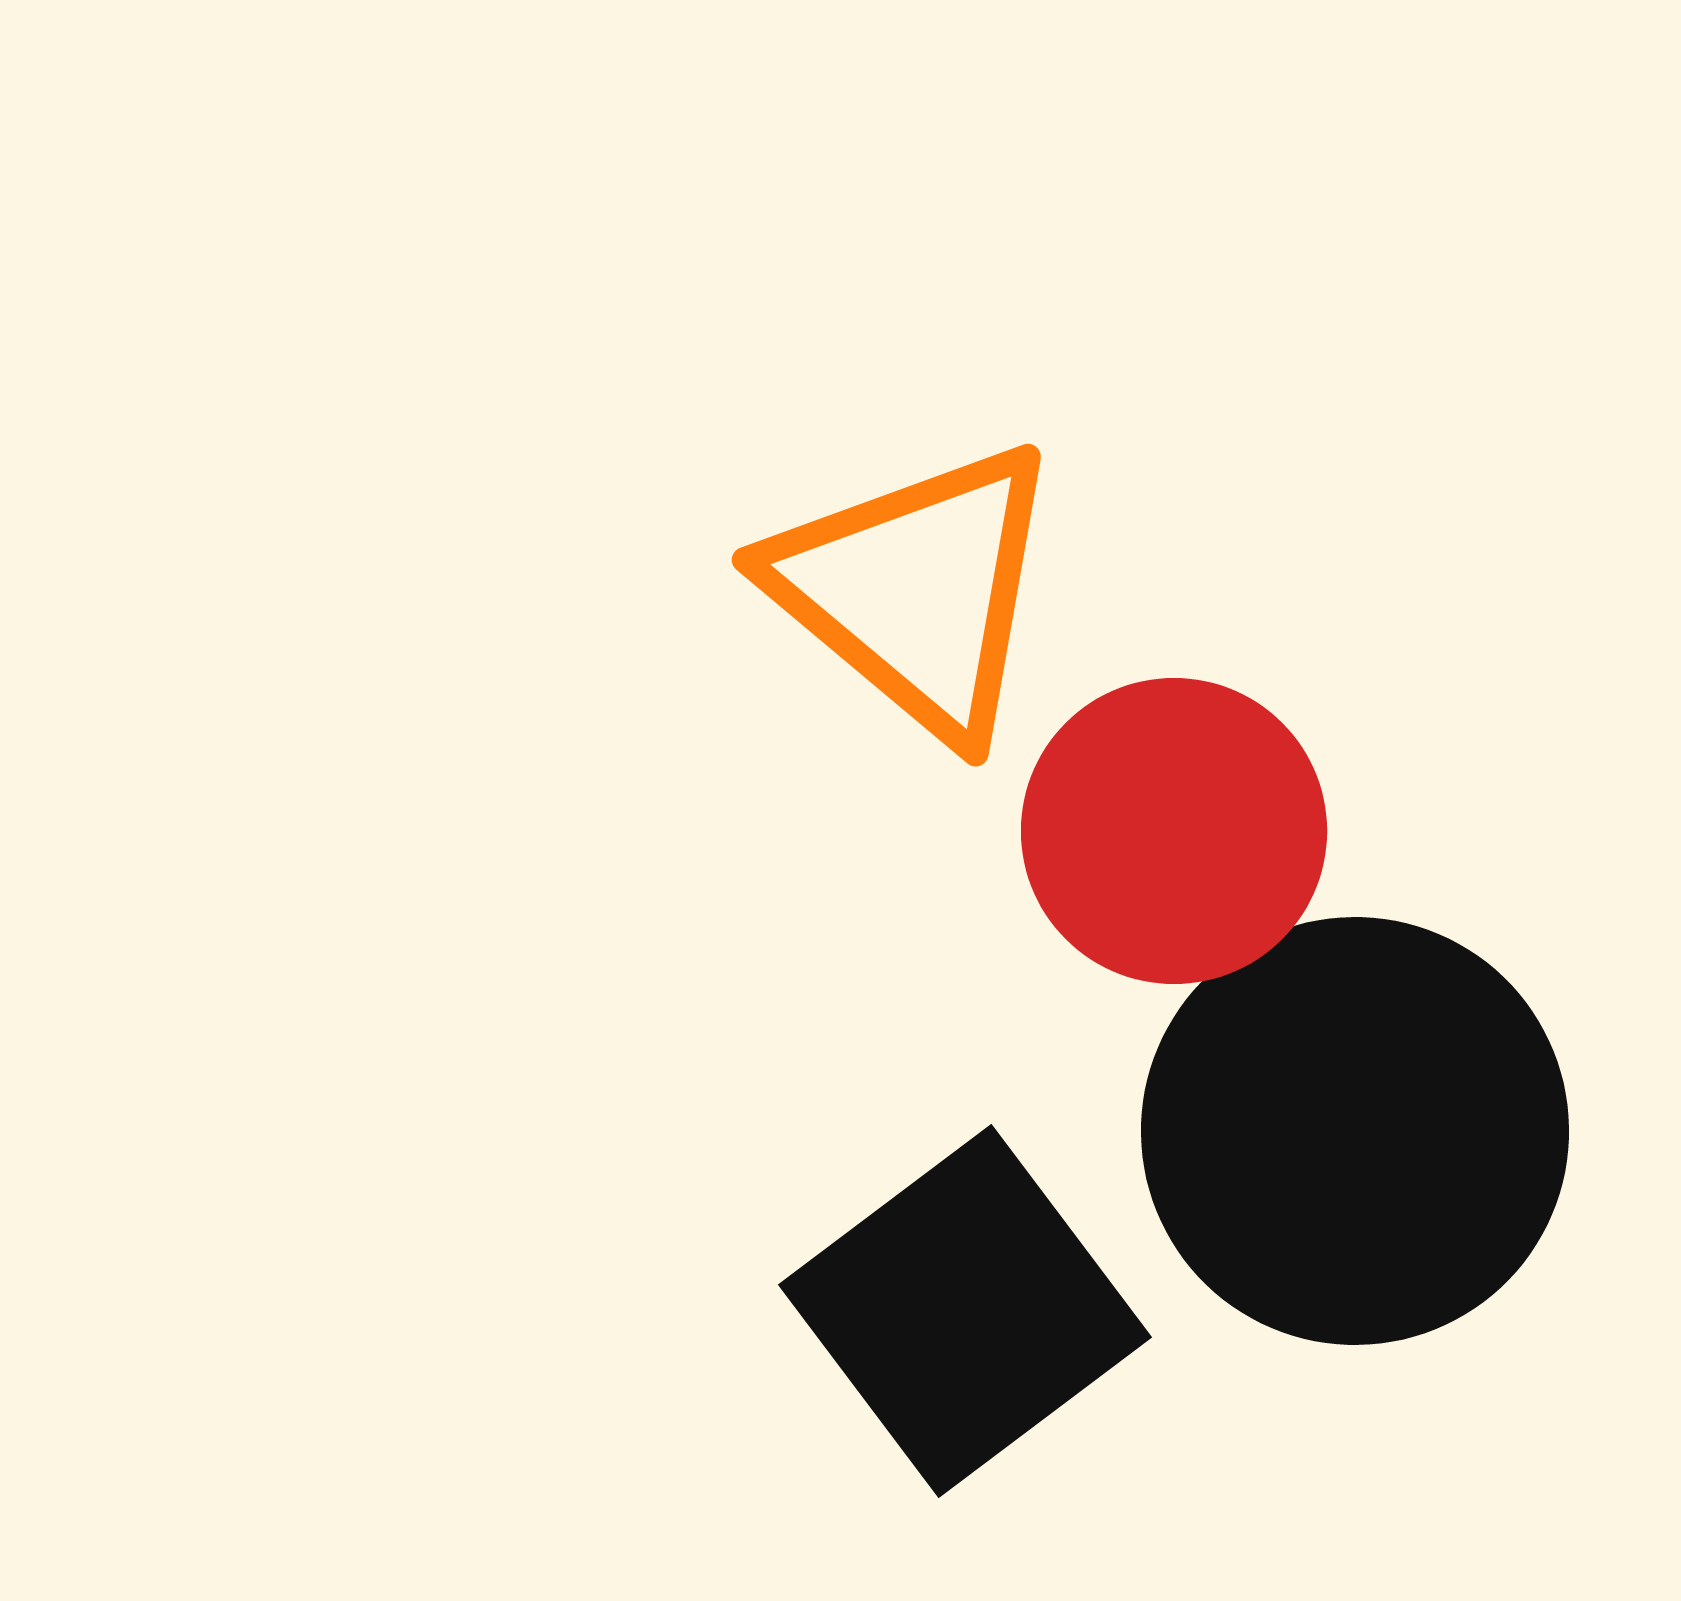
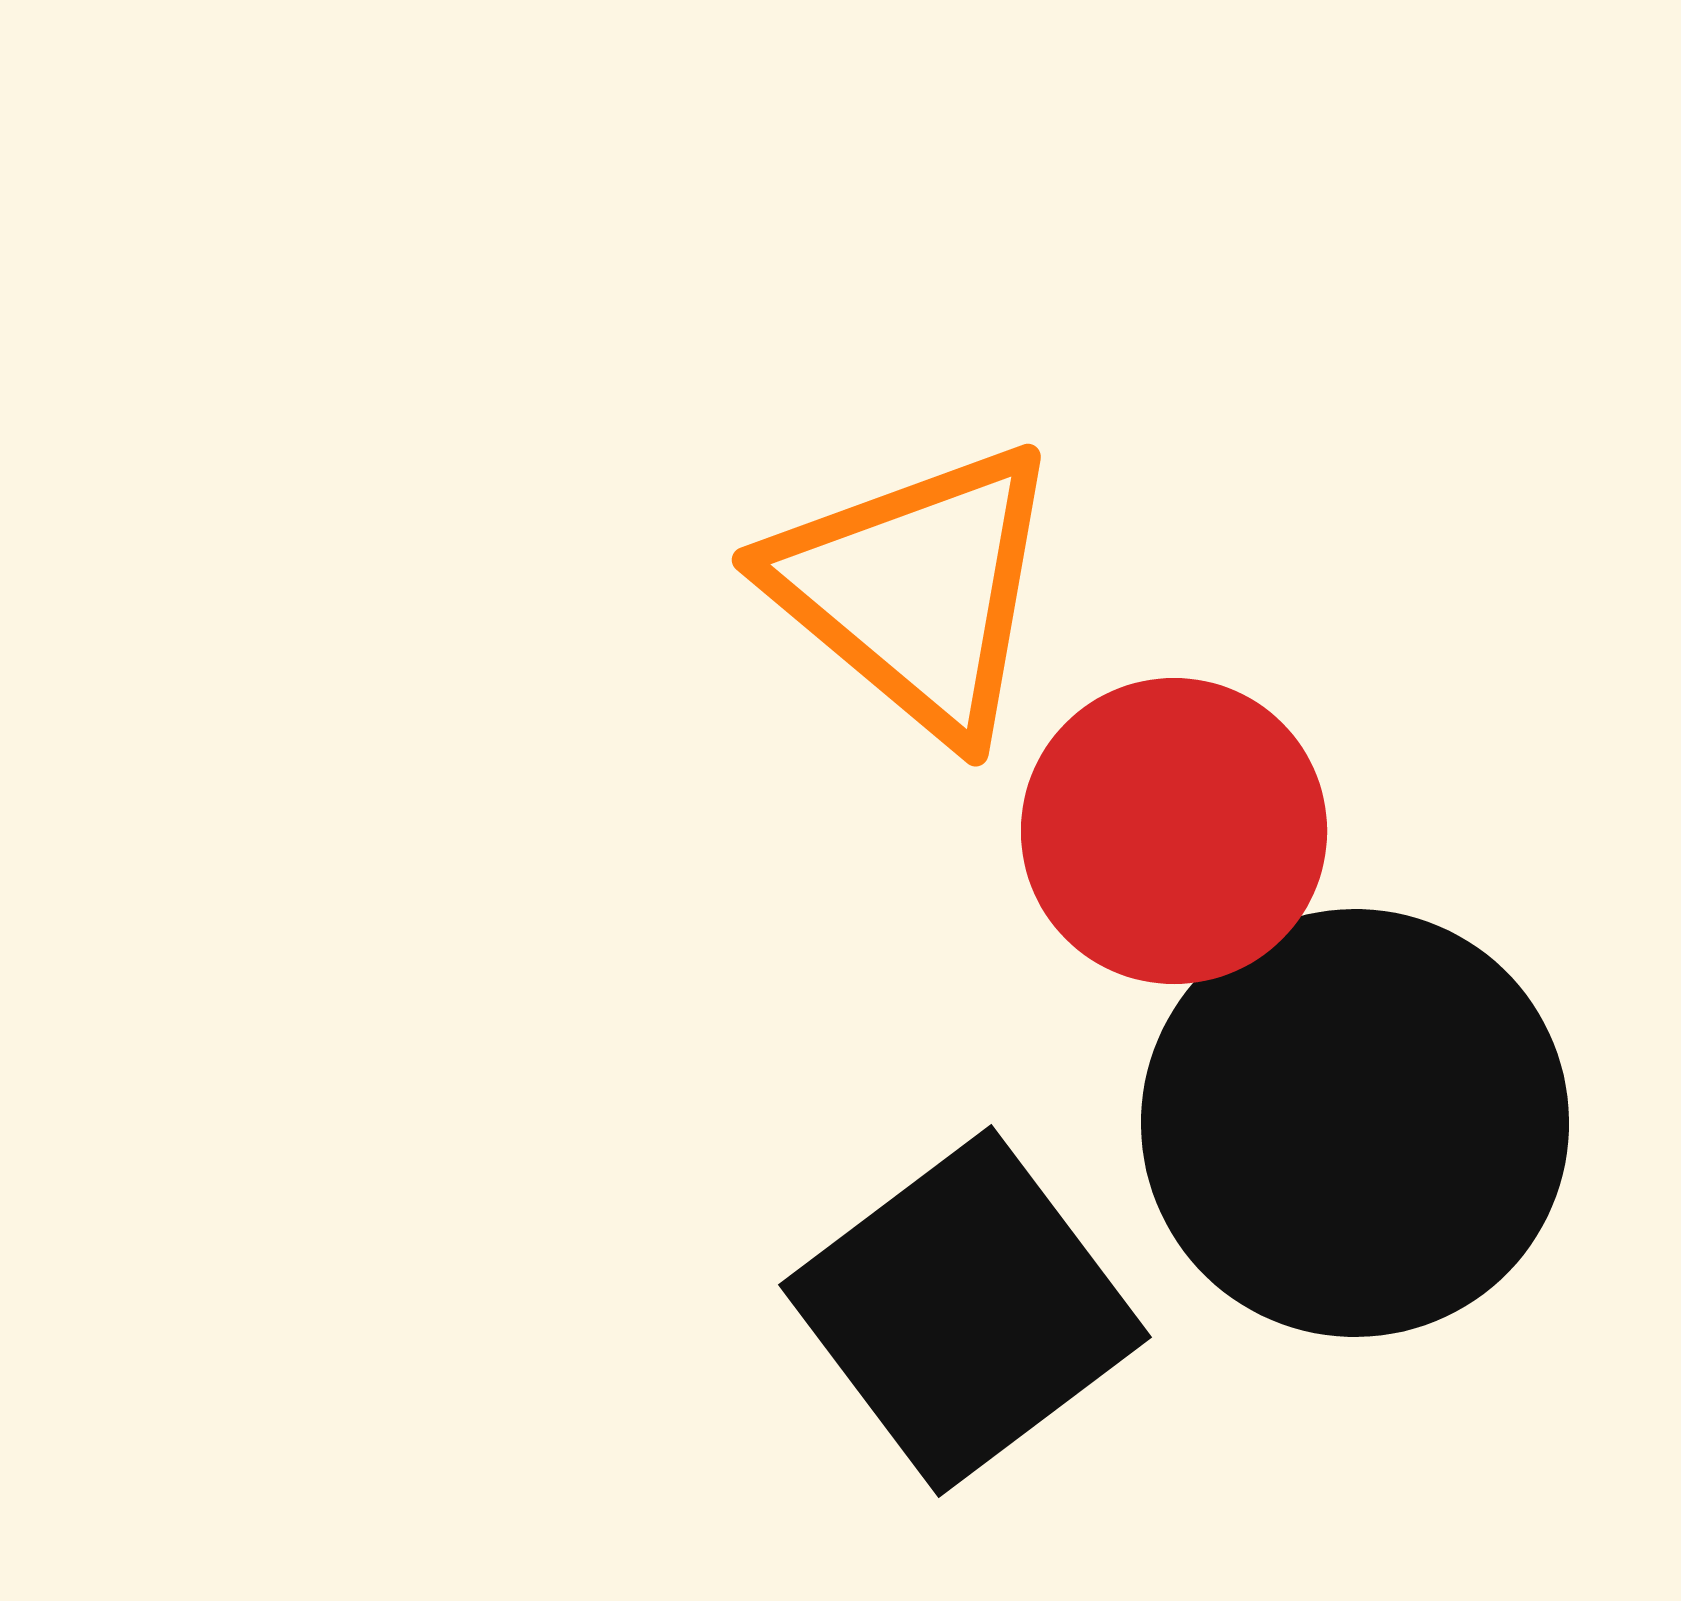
black circle: moved 8 px up
